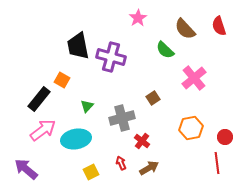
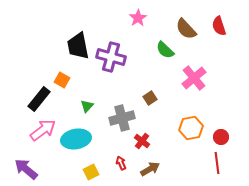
brown semicircle: moved 1 px right
brown square: moved 3 px left
red circle: moved 4 px left
brown arrow: moved 1 px right, 1 px down
